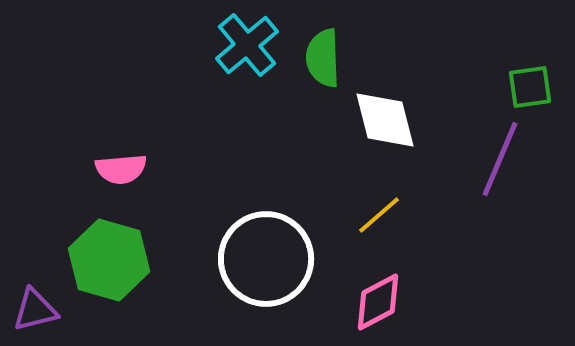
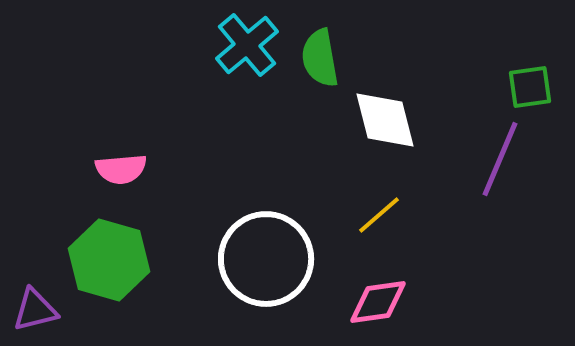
green semicircle: moved 3 px left; rotated 8 degrees counterclockwise
pink diamond: rotated 20 degrees clockwise
